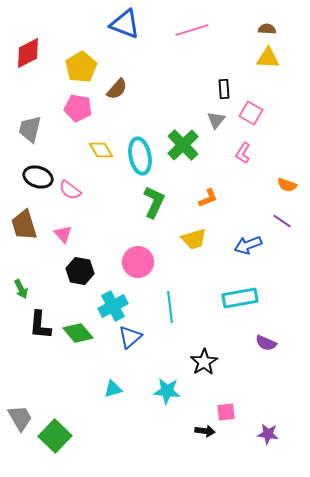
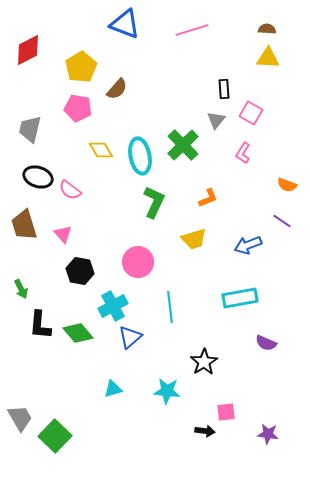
red diamond at (28, 53): moved 3 px up
